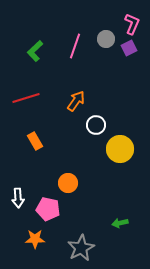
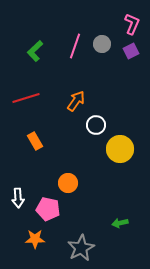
gray circle: moved 4 px left, 5 px down
purple square: moved 2 px right, 3 px down
